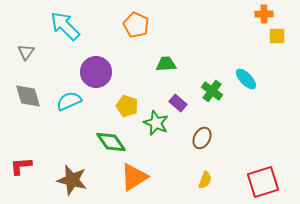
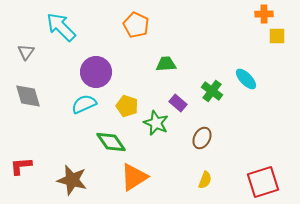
cyan arrow: moved 4 px left, 1 px down
cyan semicircle: moved 15 px right, 3 px down
